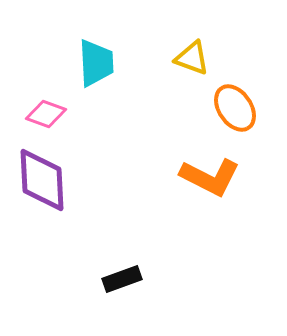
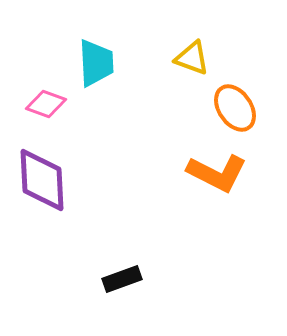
pink diamond: moved 10 px up
orange L-shape: moved 7 px right, 4 px up
